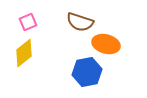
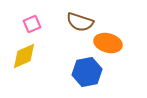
pink square: moved 4 px right, 2 px down
orange ellipse: moved 2 px right, 1 px up
yellow diamond: moved 3 px down; rotated 16 degrees clockwise
